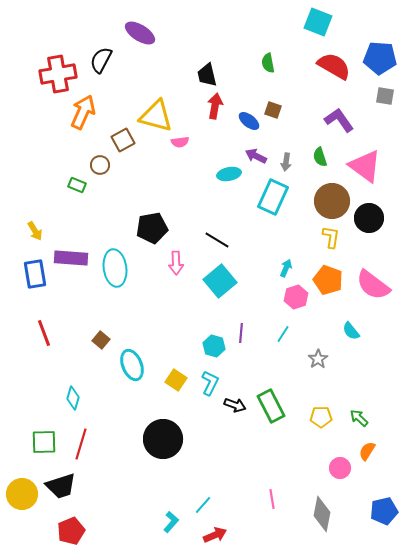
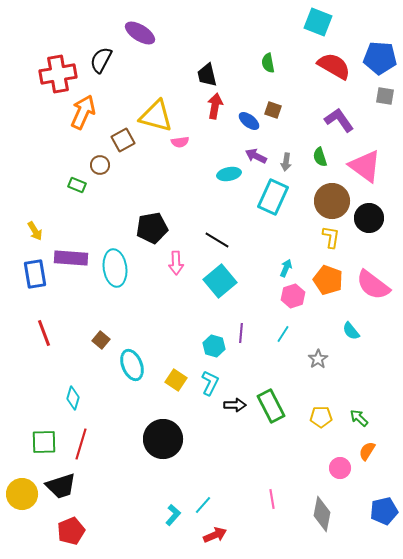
pink hexagon at (296, 297): moved 3 px left, 1 px up
black arrow at (235, 405): rotated 20 degrees counterclockwise
cyan L-shape at (171, 522): moved 2 px right, 7 px up
